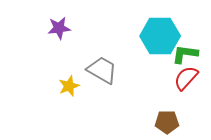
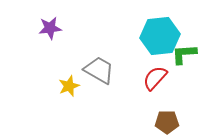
purple star: moved 9 px left
cyan hexagon: rotated 6 degrees counterclockwise
green L-shape: moved 1 px left; rotated 12 degrees counterclockwise
gray trapezoid: moved 3 px left
red semicircle: moved 31 px left
